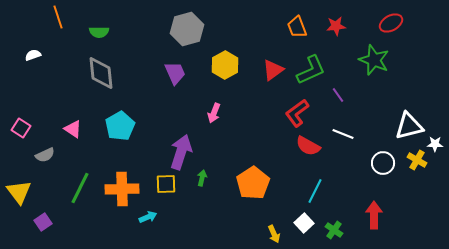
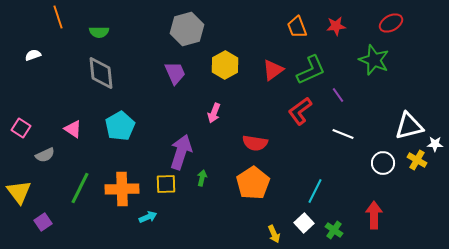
red L-shape: moved 3 px right, 2 px up
red semicircle: moved 53 px left, 3 px up; rotated 20 degrees counterclockwise
